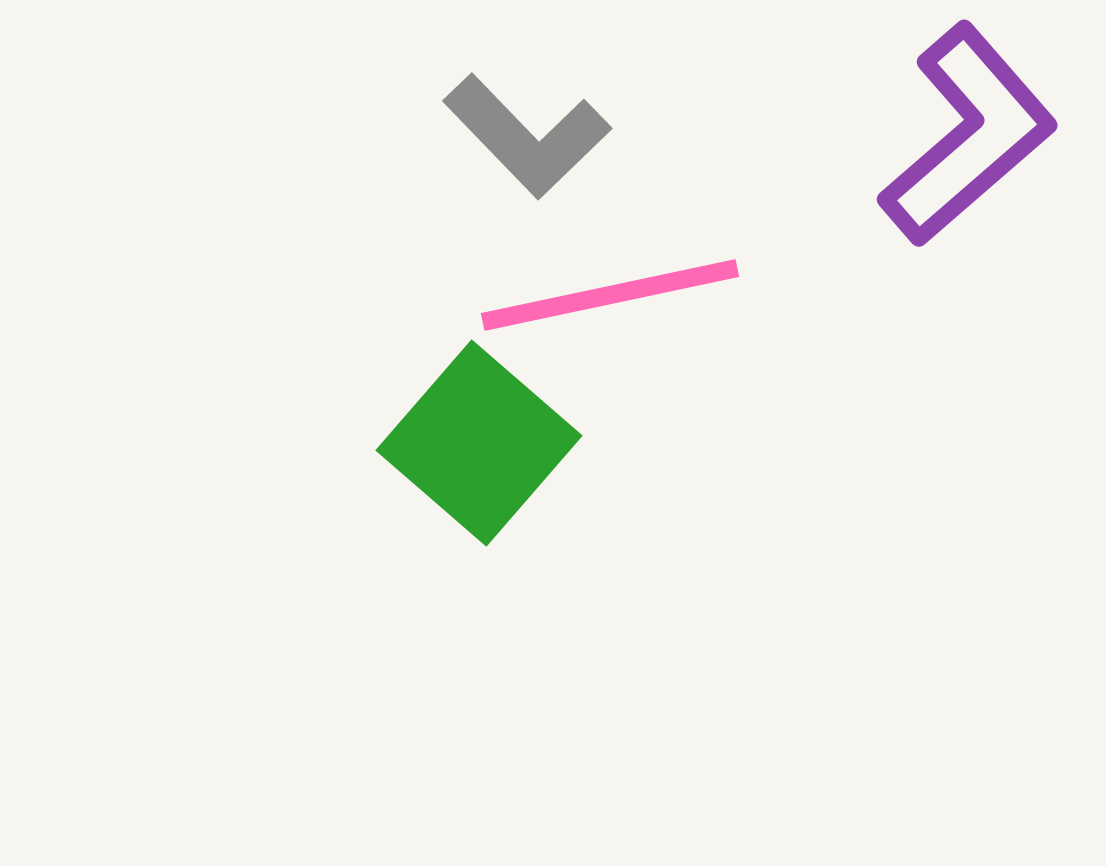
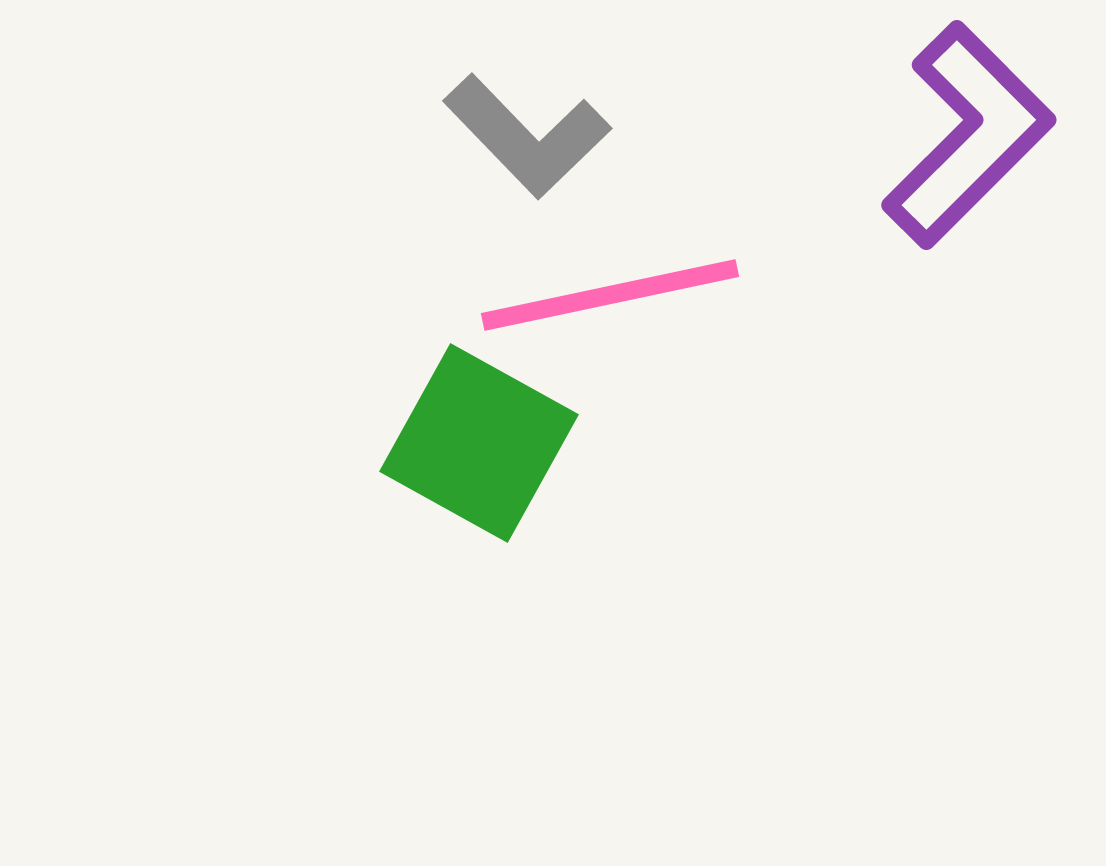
purple L-shape: rotated 4 degrees counterclockwise
green square: rotated 12 degrees counterclockwise
